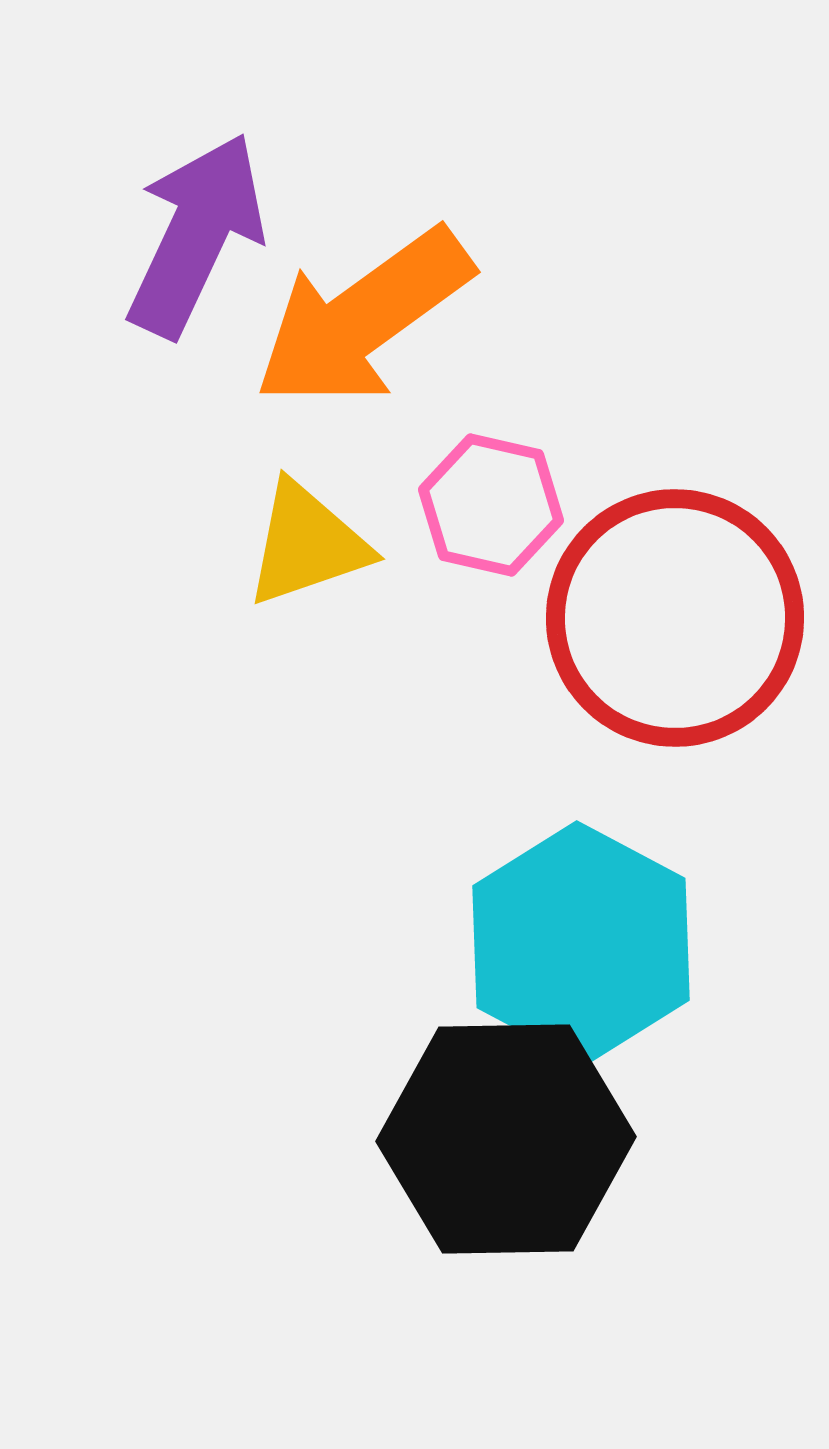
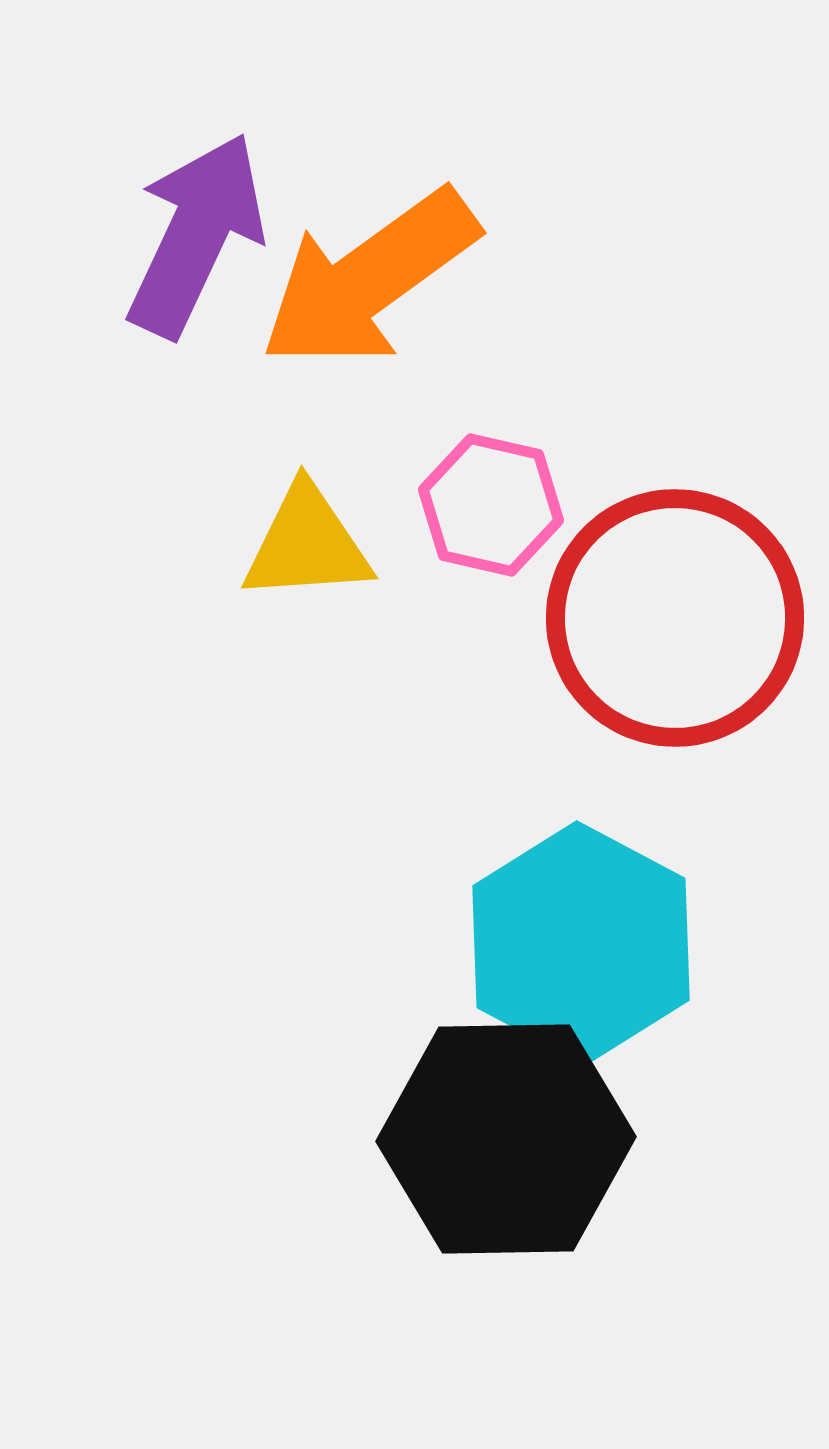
orange arrow: moved 6 px right, 39 px up
yellow triangle: rotated 15 degrees clockwise
